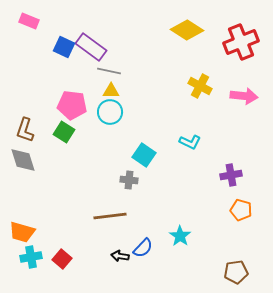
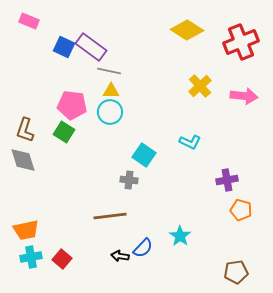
yellow cross: rotated 20 degrees clockwise
purple cross: moved 4 px left, 5 px down
orange trapezoid: moved 4 px right, 2 px up; rotated 28 degrees counterclockwise
